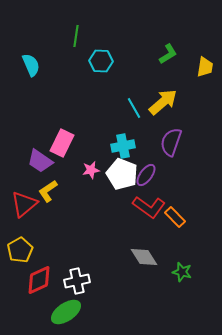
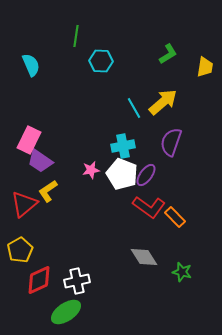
pink rectangle: moved 33 px left, 3 px up
